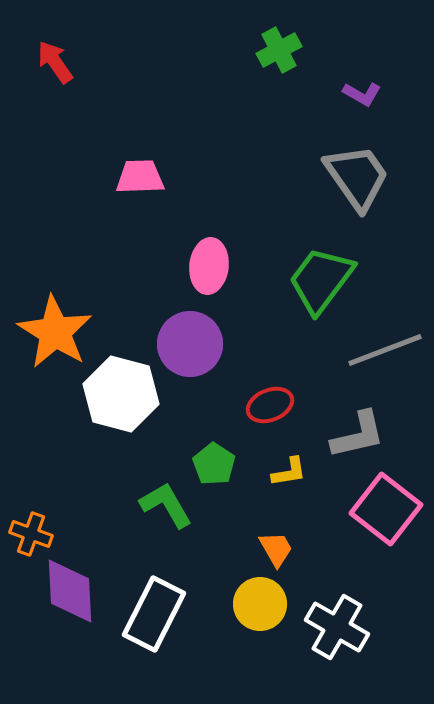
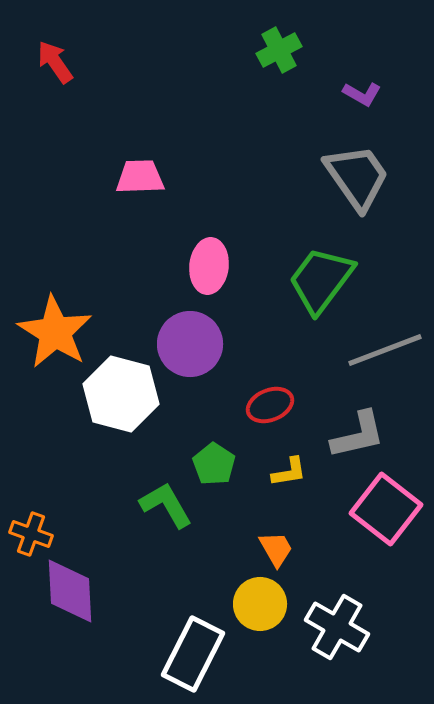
white rectangle: moved 39 px right, 40 px down
